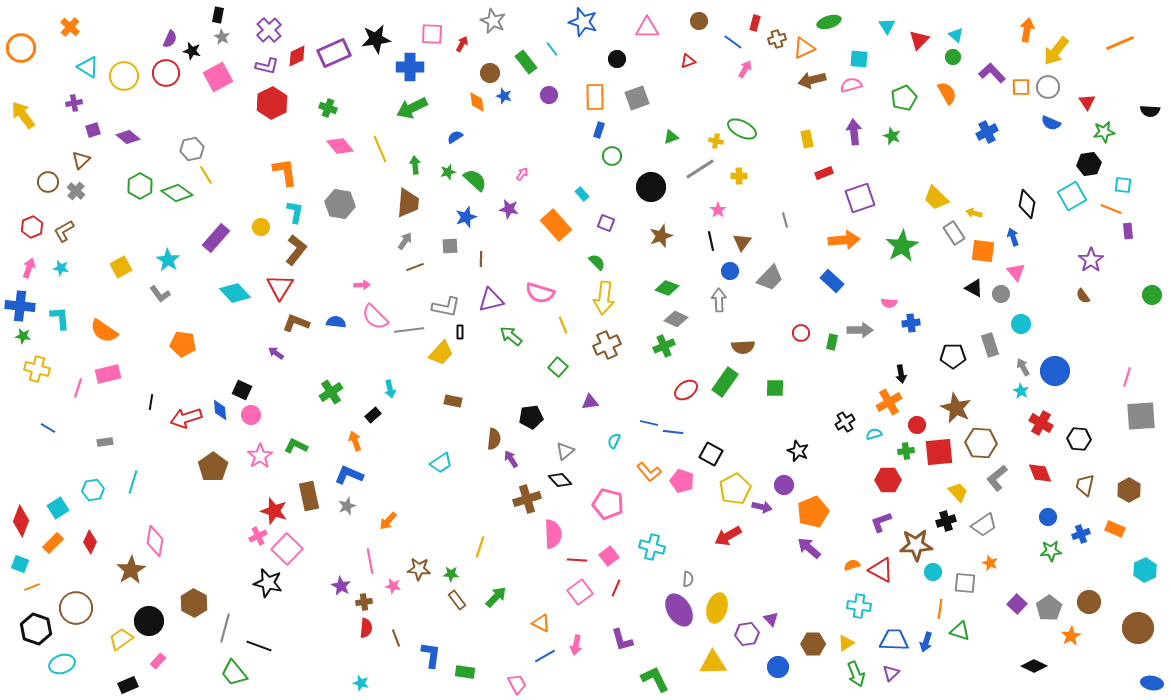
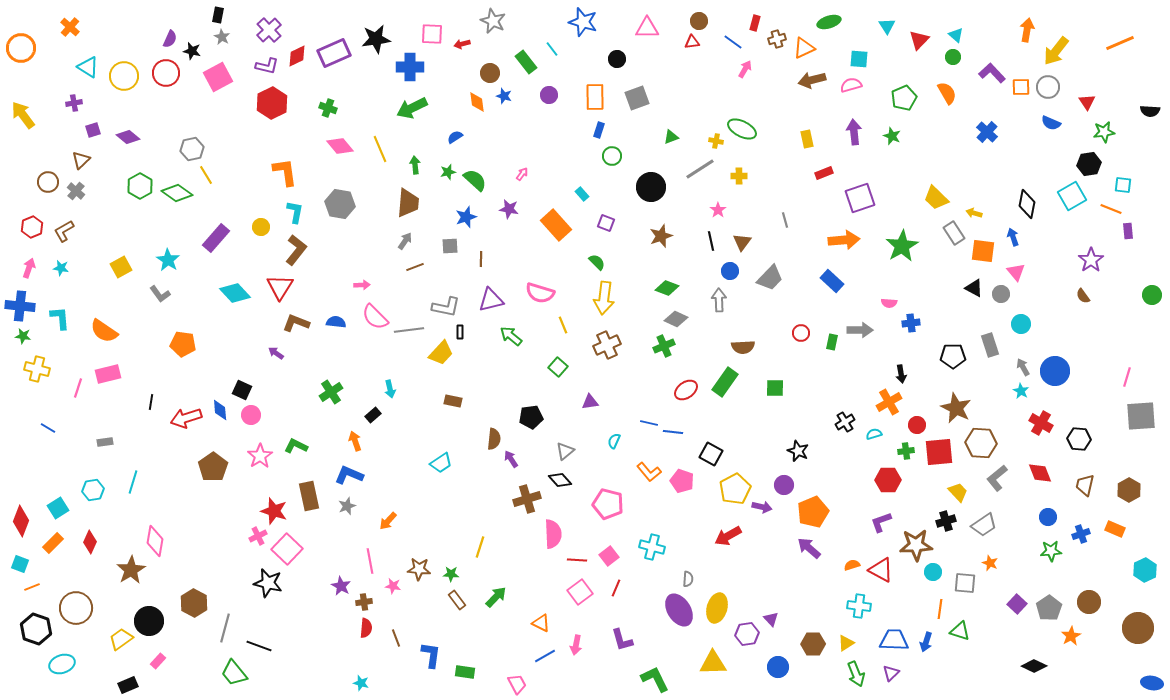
red arrow at (462, 44): rotated 133 degrees counterclockwise
red triangle at (688, 61): moved 4 px right, 19 px up; rotated 14 degrees clockwise
blue cross at (987, 132): rotated 20 degrees counterclockwise
